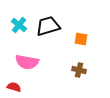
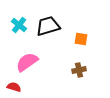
pink semicircle: rotated 135 degrees clockwise
brown cross: rotated 24 degrees counterclockwise
